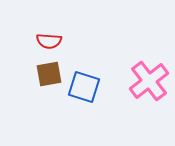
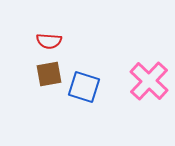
pink cross: rotated 9 degrees counterclockwise
